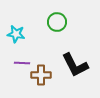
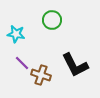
green circle: moved 5 px left, 2 px up
purple line: rotated 42 degrees clockwise
brown cross: rotated 18 degrees clockwise
